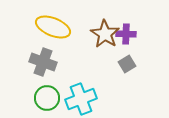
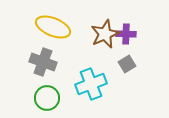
brown star: rotated 16 degrees clockwise
cyan cross: moved 10 px right, 15 px up
